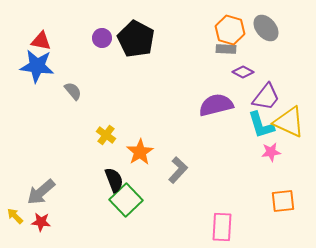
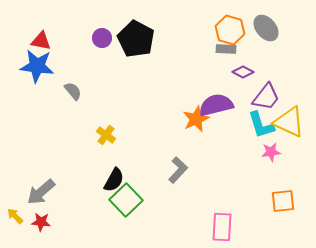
orange star: moved 56 px right, 33 px up; rotated 8 degrees clockwise
black semicircle: rotated 50 degrees clockwise
